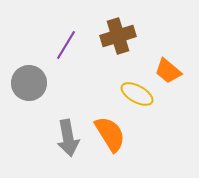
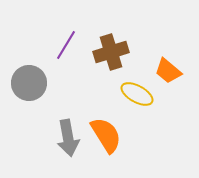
brown cross: moved 7 px left, 16 px down
orange semicircle: moved 4 px left, 1 px down
